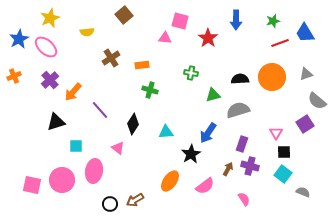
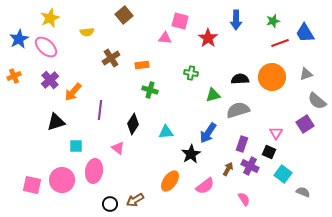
purple line at (100, 110): rotated 48 degrees clockwise
black square at (284, 152): moved 15 px left; rotated 24 degrees clockwise
purple cross at (250, 166): rotated 12 degrees clockwise
